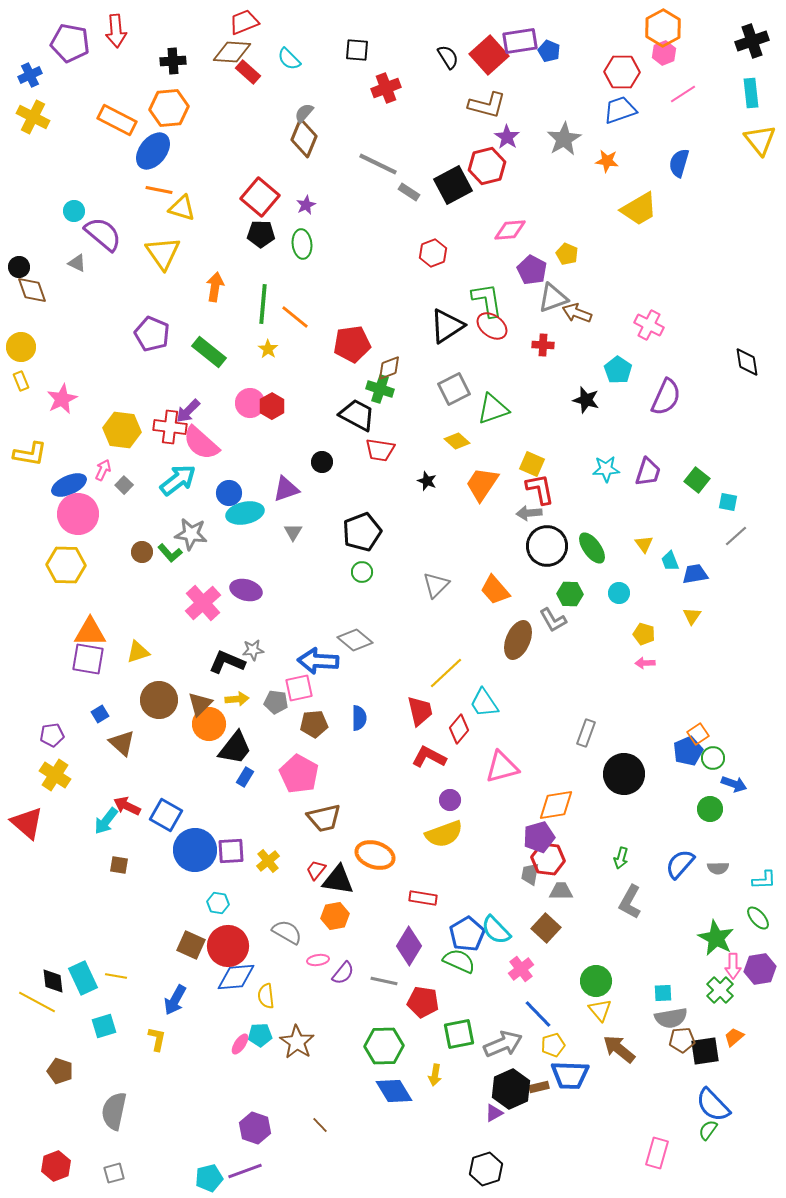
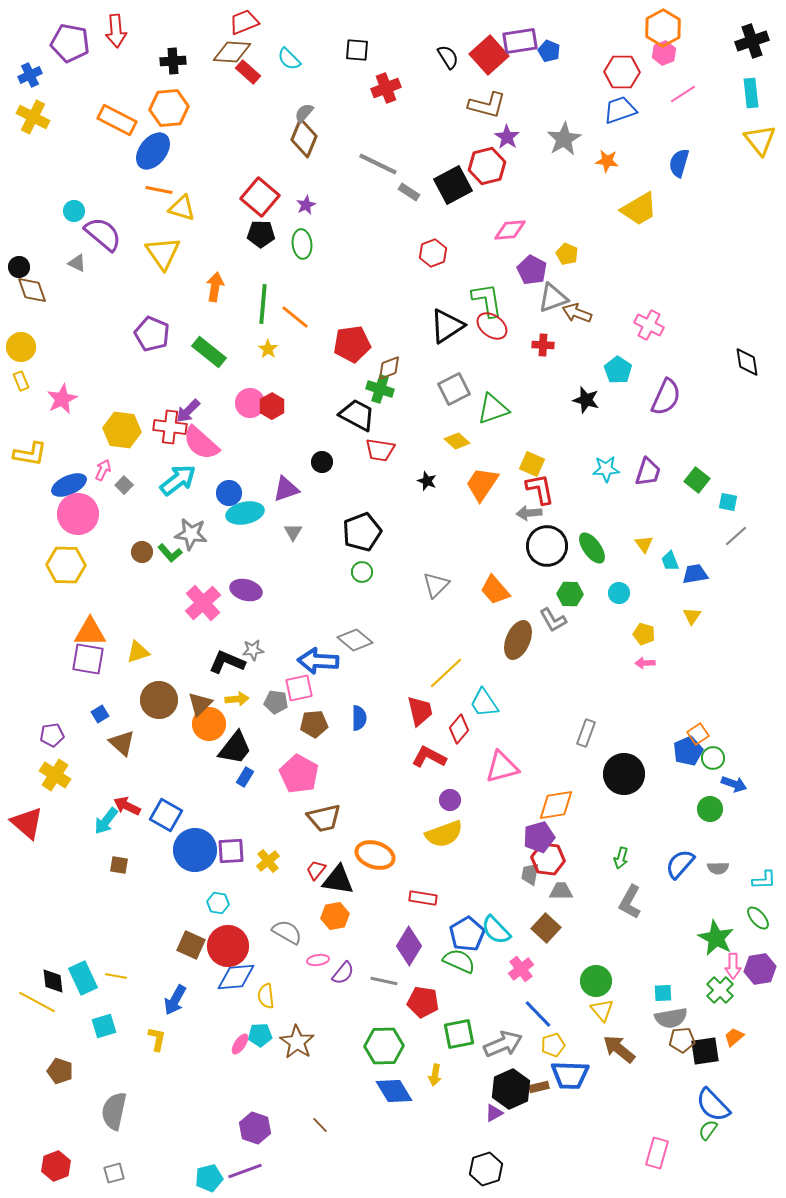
yellow triangle at (600, 1010): moved 2 px right
